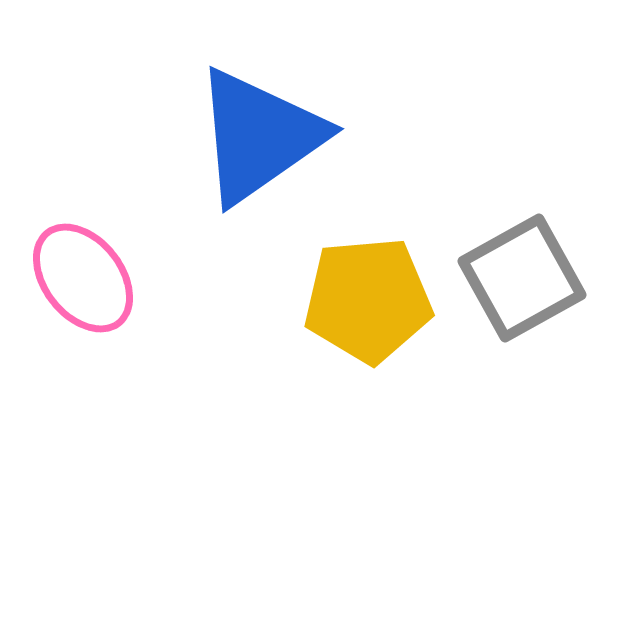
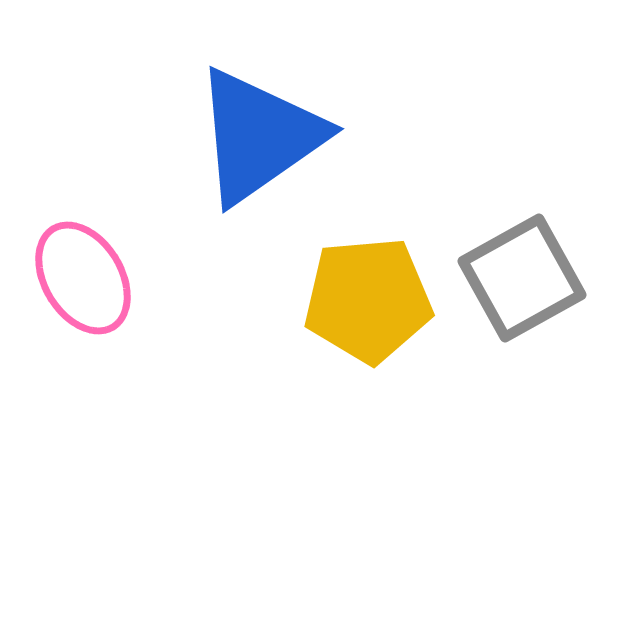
pink ellipse: rotated 7 degrees clockwise
